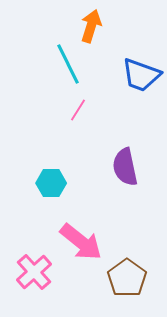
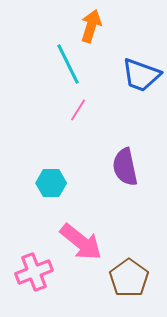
pink cross: rotated 21 degrees clockwise
brown pentagon: moved 2 px right
